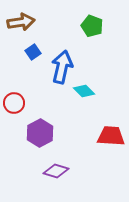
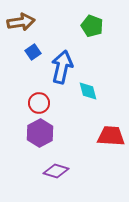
cyan diamond: moved 4 px right; rotated 30 degrees clockwise
red circle: moved 25 px right
